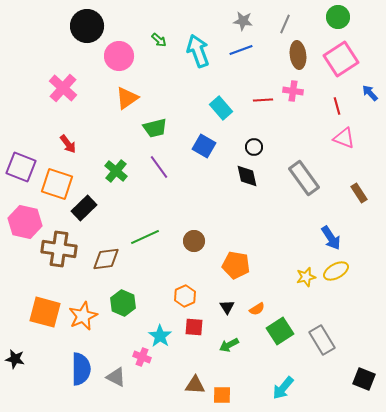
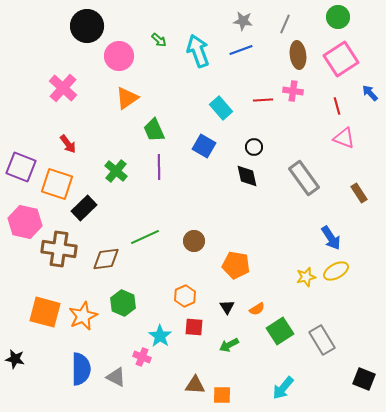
green trapezoid at (155, 128): moved 1 px left, 2 px down; rotated 80 degrees clockwise
purple line at (159, 167): rotated 35 degrees clockwise
